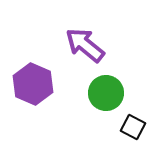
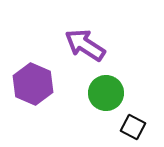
purple arrow: rotated 6 degrees counterclockwise
